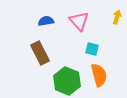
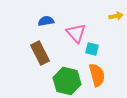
yellow arrow: moved 1 px left, 1 px up; rotated 64 degrees clockwise
pink triangle: moved 3 px left, 12 px down
orange semicircle: moved 2 px left
green hexagon: rotated 8 degrees counterclockwise
